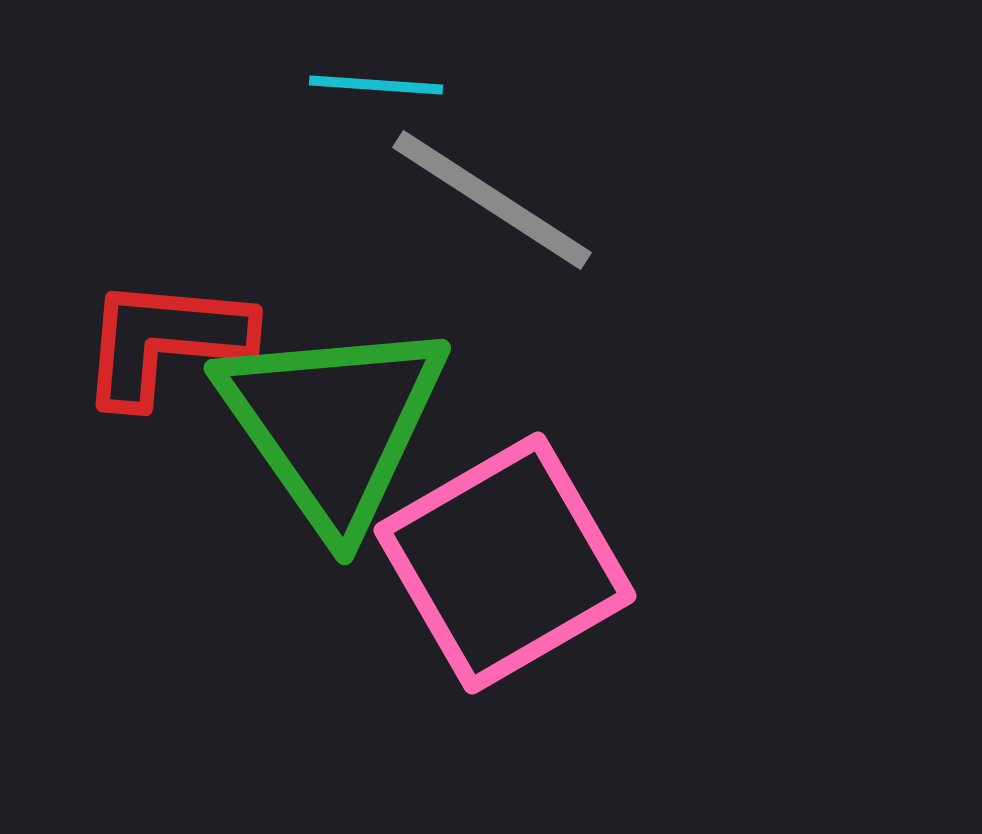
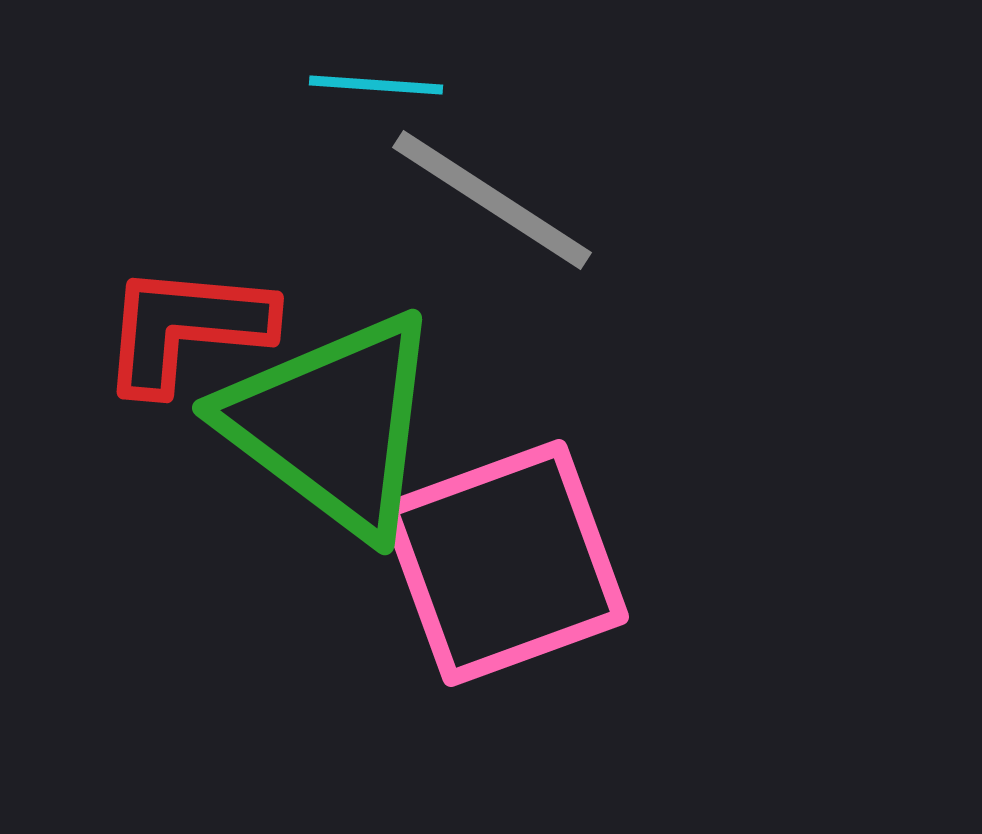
red L-shape: moved 21 px right, 13 px up
green triangle: rotated 18 degrees counterclockwise
pink square: rotated 10 degrees clockwise
